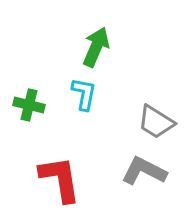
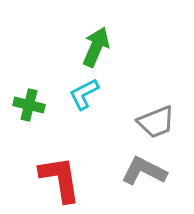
cyan L-shape: rotated 128 degrees counterclockwise
gray trapezoid: rotated 54 degrees counterclockwise
